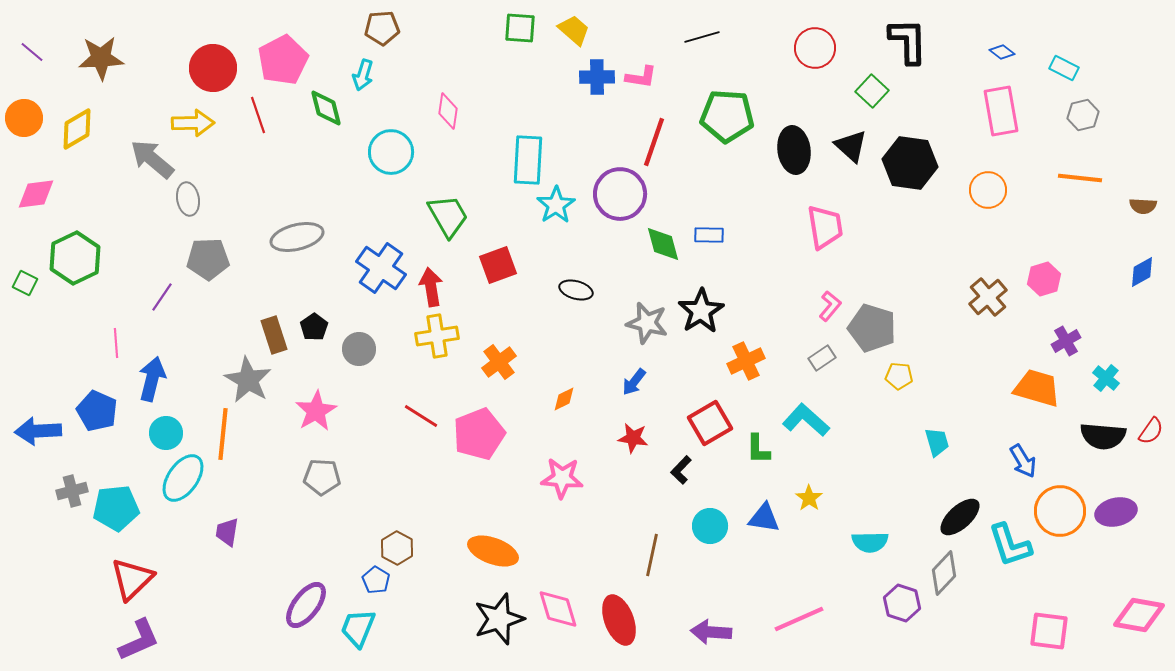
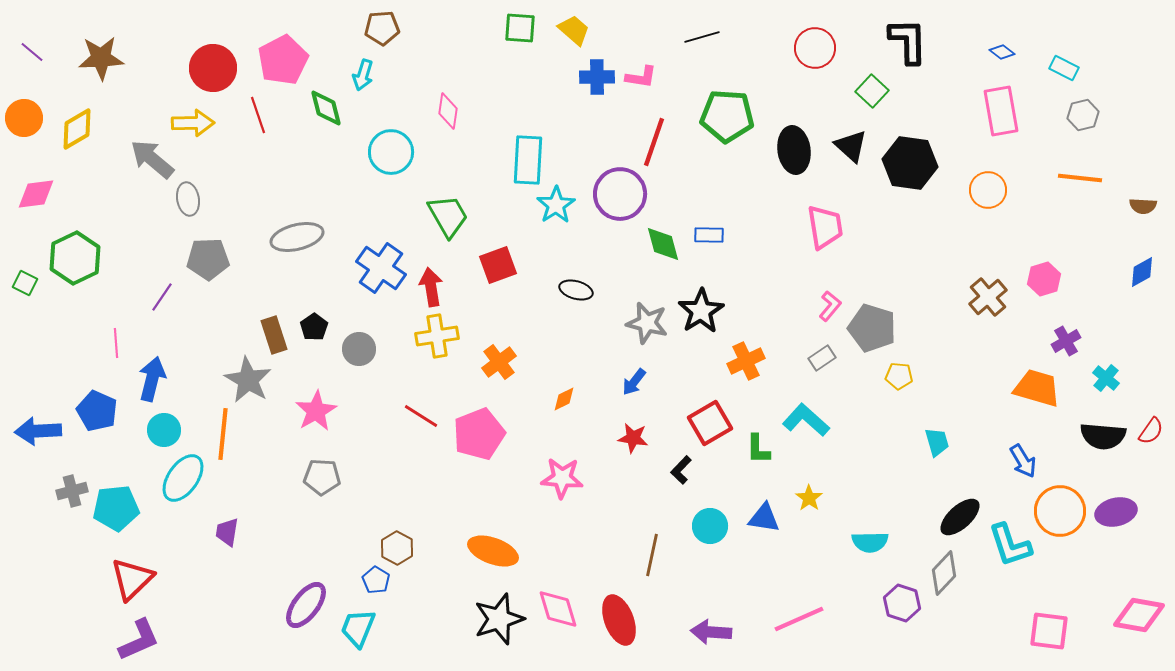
cyan circle at (166, 433): moved 2 px left, 3 px up
